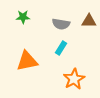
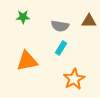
gray semicircle: moved 1 px left, 2 px down
